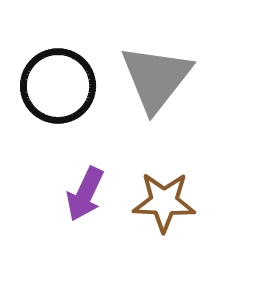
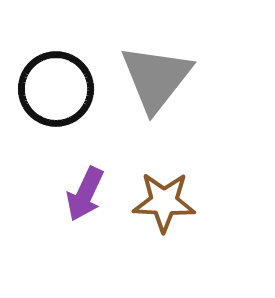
black circle: moved 2 px left, 3 px down
